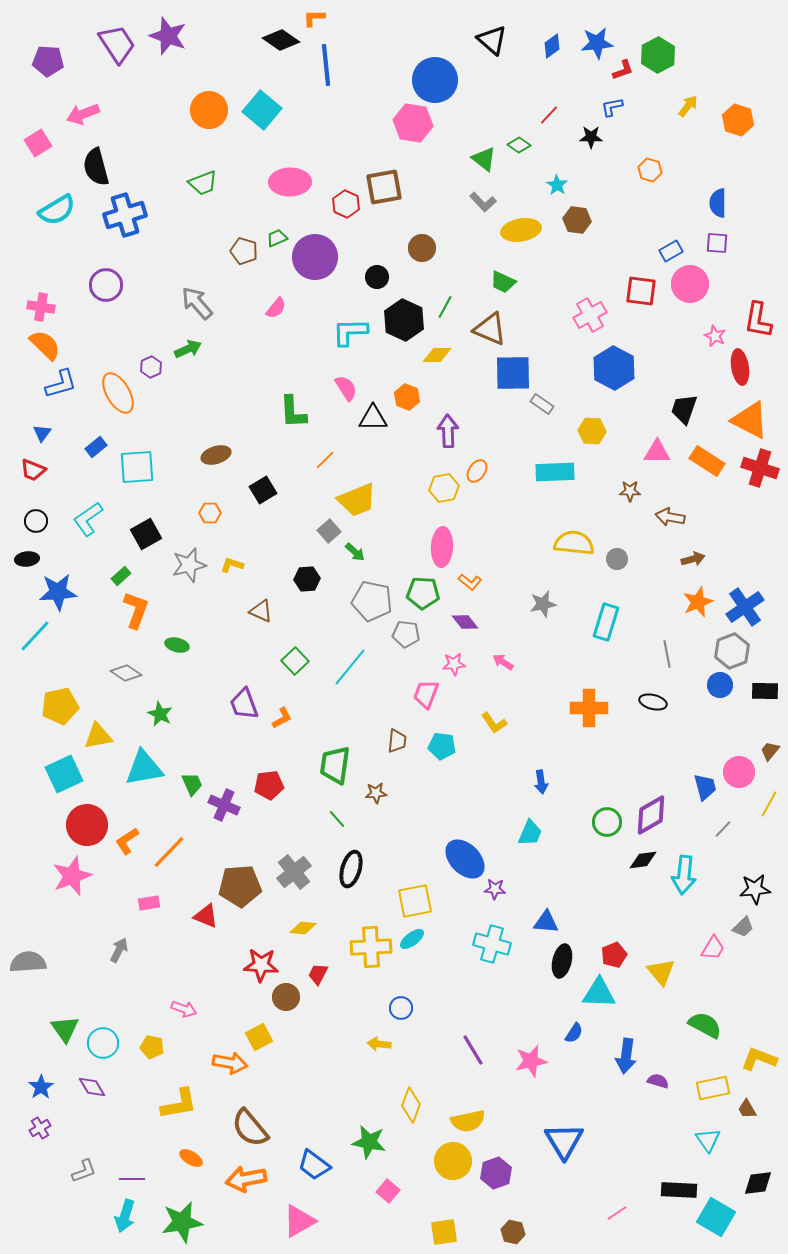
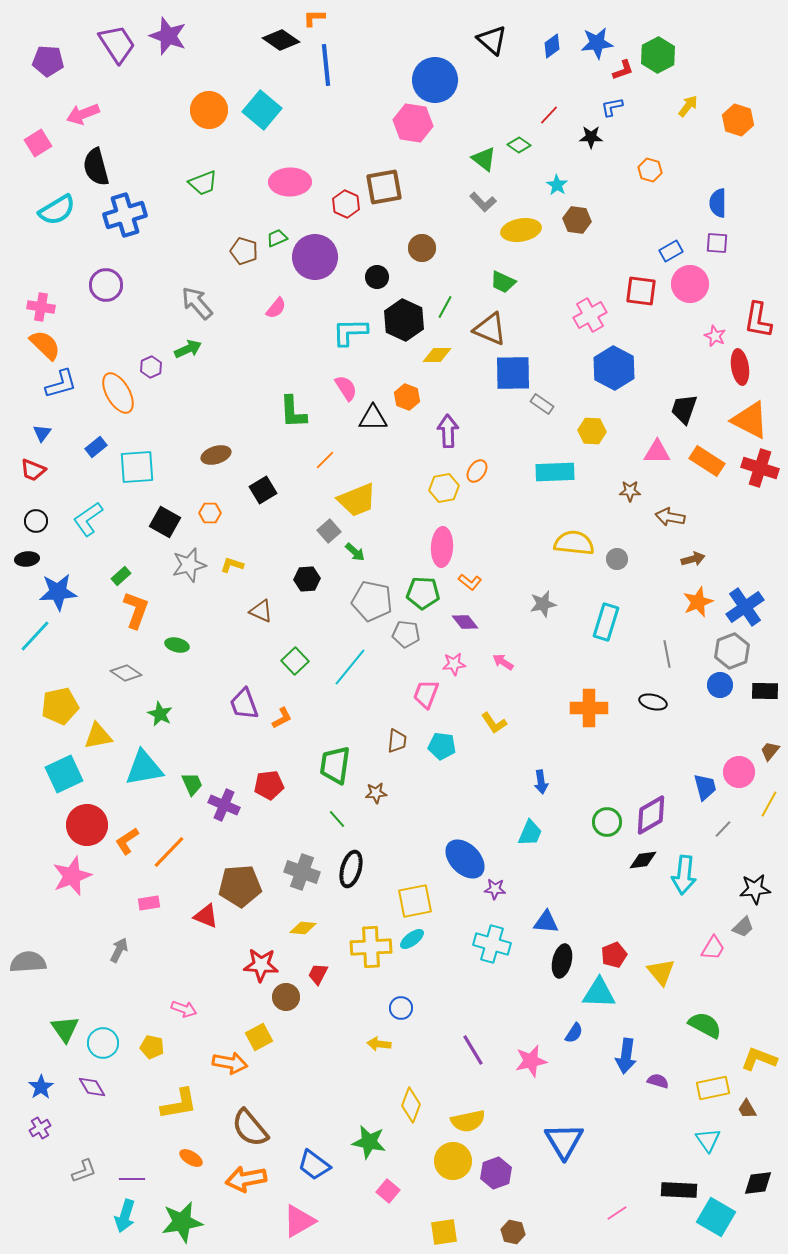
black square at (146, 534): moved 19 px right, 12 px up; rotated 32 degrees counterclockwise
gray cross at (294, 872): moved 8 px right; rotated 32 degrees counterclockwise
